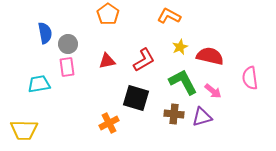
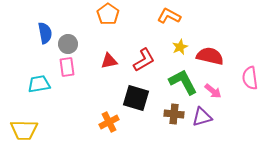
red triangle: moved 2 px right
orange cross: moved 1 px up
